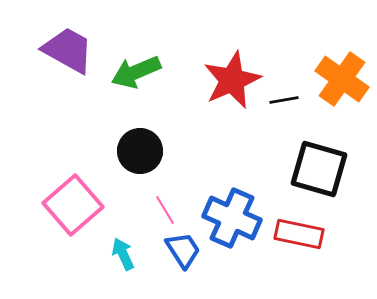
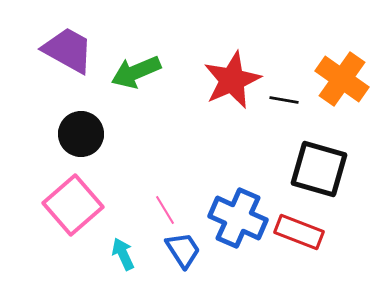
black line: rotated 20 degrees clockwise
black circle: moved 59 px left, 17 px up
blue cross: moved 6 px right
red rectangle: moved 2 px up; rotated 9 degrees clockwise
